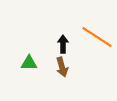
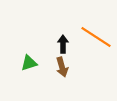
orange line: moved 1 px left
green triangle: rotated 18 degrees counterclockwise
